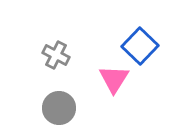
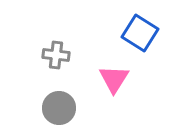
blue square: moved 13 px up; rotated 12 degrees counterclockwise
gray cross: rotated 20 degrees counterclockwise
